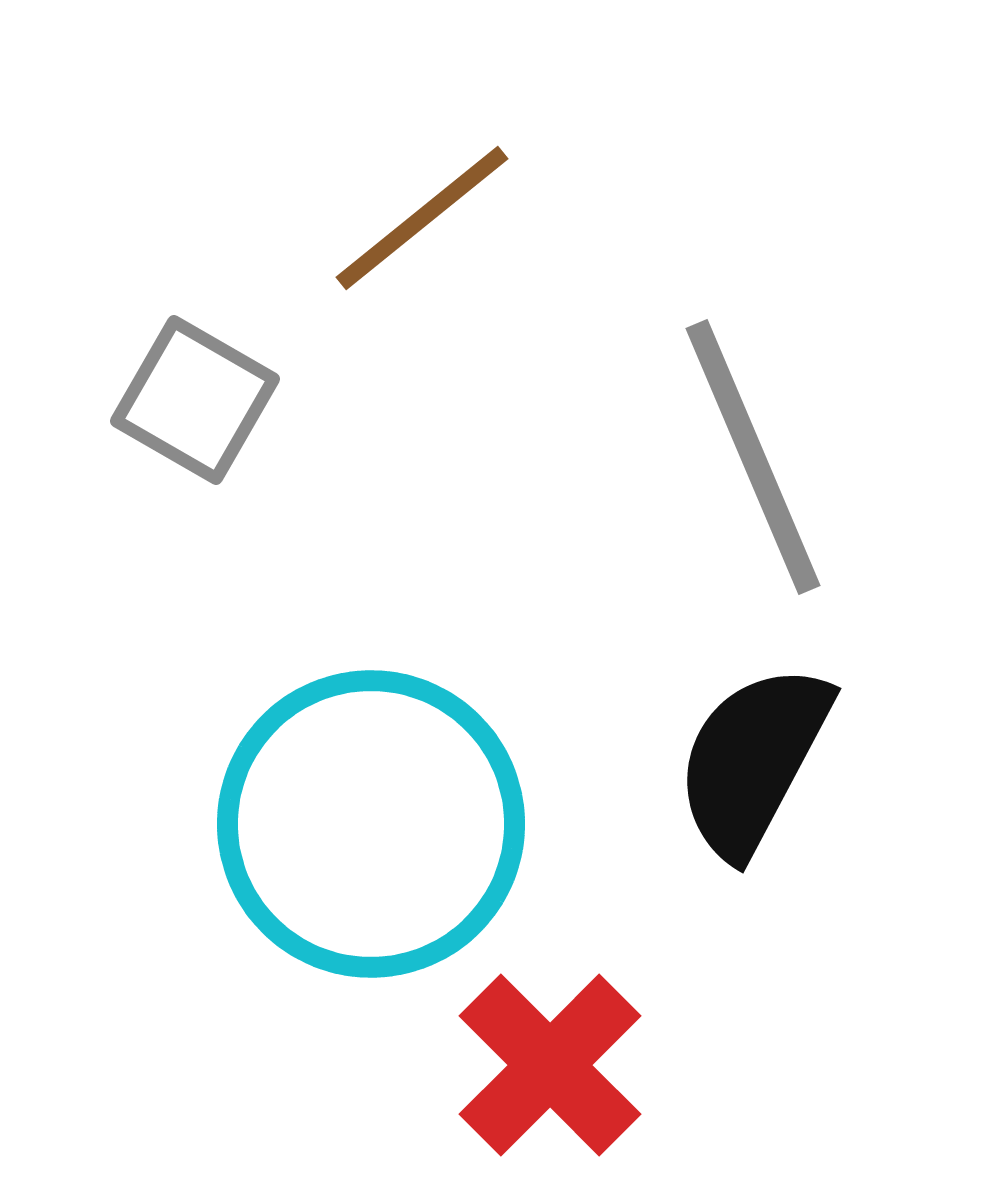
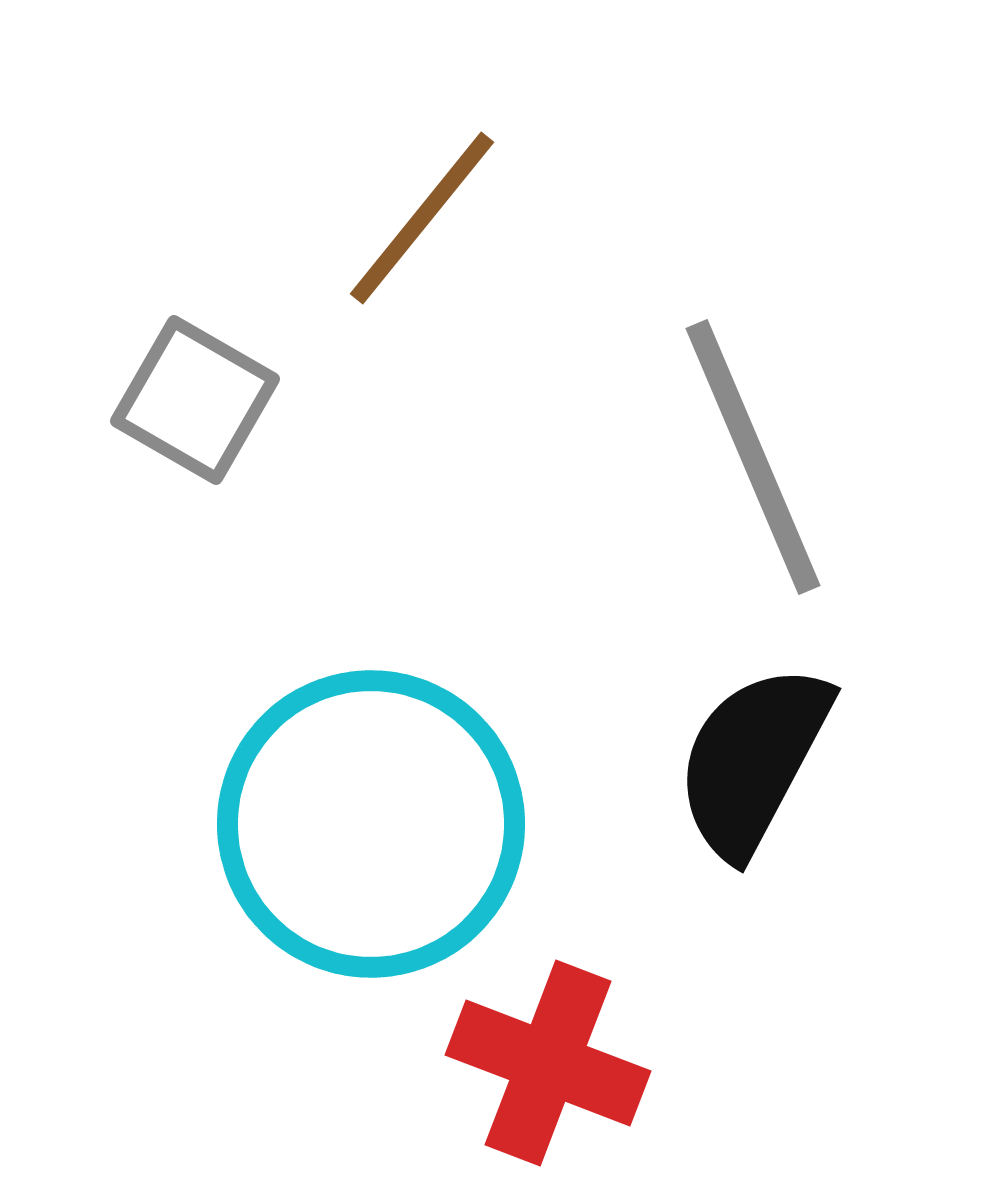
brown line: rotated 12 degrees counterclockwise
red cross: moved 2 px left, 2 px up; rotated 24 degrees counterclockwise
